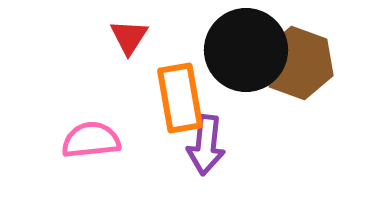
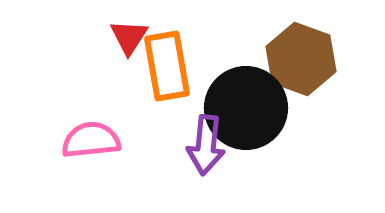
black circle: moved 58 px down
brown hexagon: moved 3 px right, 4 px up
orange rectangle: moved 13 px left, 32 px up
